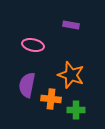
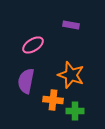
pink ellipse: rotated 45 degrees counterclockwise
purple semicircle: moved 1 px left, 4 px up
orange cross: moved 2 px right, 1 px down
green cross: moved 1 px left, 1 px down
